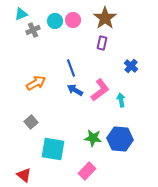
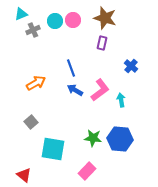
brown star: rotated 20 degrees counterclockwise
